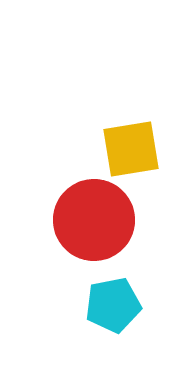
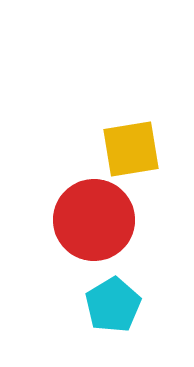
cyan pentagon: rotated 20 degrees counterclockwise
